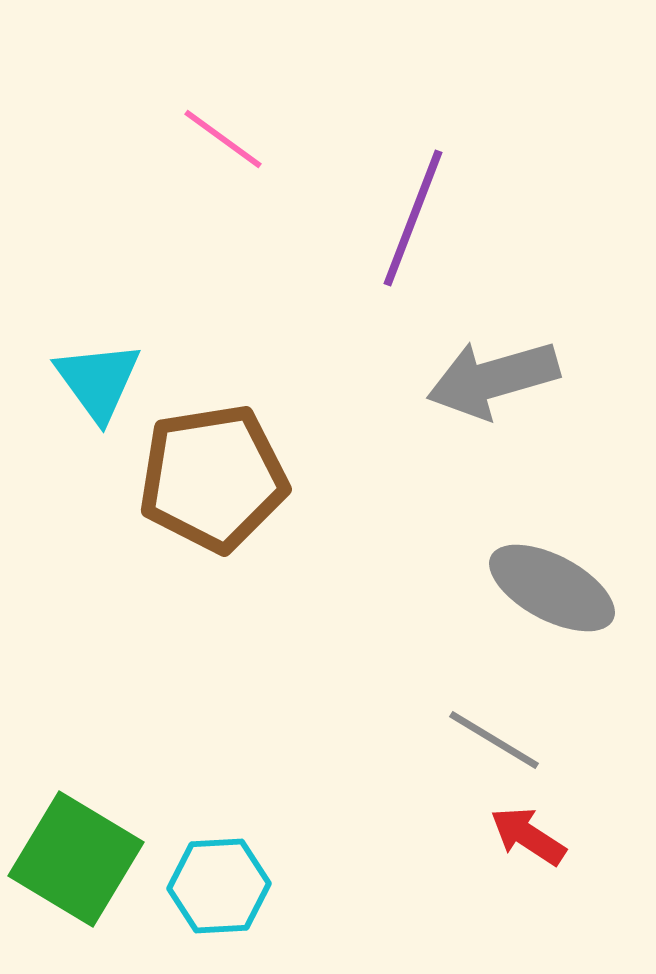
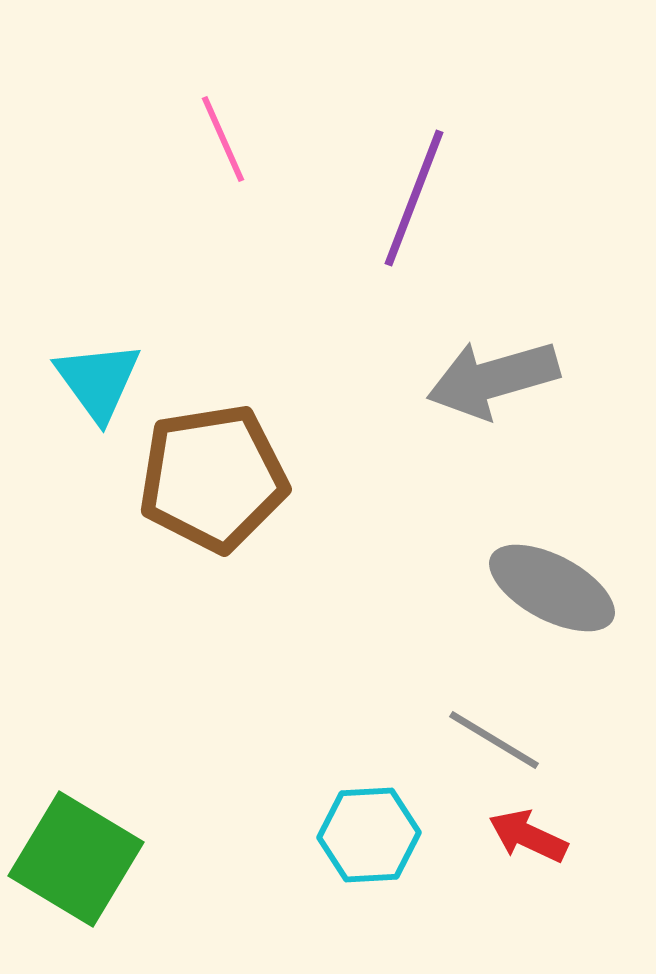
pink line: rotated 30 degrees clockwise
purple line: moved 1 px right, 20 px up
red arrow: rotated 8 degrees counterclockwise
cyan hexagon: moved 150 px right, 51 px up
